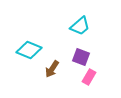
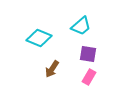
cyan trapezoid: moved 1 px right
cyan diamond: moved 10 px right, 12 px up
purple square: moved 7 px right, 3 px up; rotated 12 degrees counterclockwise
